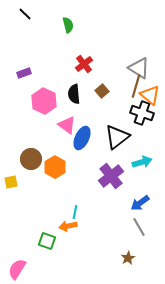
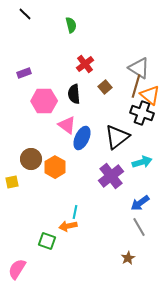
green semicircle: moved 3 px right
red cross: moved 1 px right
brown square: moved 3 px right, 4 px up
pink hexagon: rotated 25 degrees counterclockwise
yellow square: moved 1 px right
